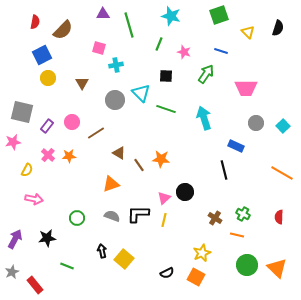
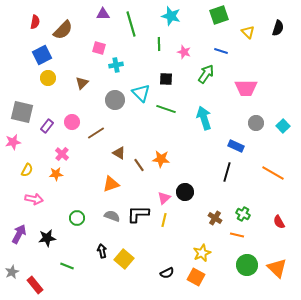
green line at (129, 25): moved 2 px right, 1 px up
green line at (159, 44): rotated 24 degrees counterclockwise
black square at (166, 76): moved 3 px down
brown triangle at (82, 83): rotated 16 degrees clockwise
pink cross at (48, 155): moved 14 px right, 1 px up
orange star at (69, 156): moved 13 px left, 18 px down
black line at (224, 170): moved 3 px right, 2 px down; rotated 30 degrees clockwise
orange line at (282, 173): moved 9 px left
red semicircle at (279, 217): moved 5 px down; rotated 32 degrees counterclockwise
purple arrow at (15, 239): moved 4 px right, 5 px up
